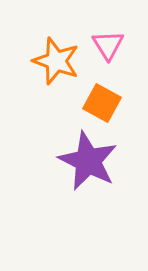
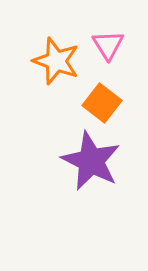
orange square: rotated 9 degrees clockwise
purple star: moved 3 px right
